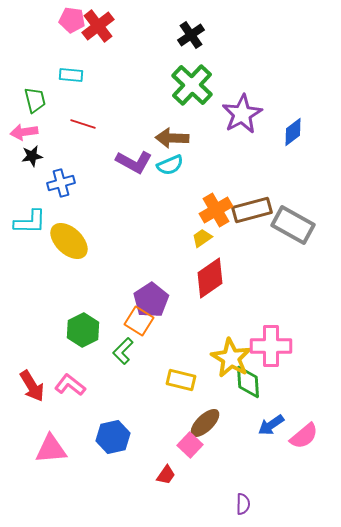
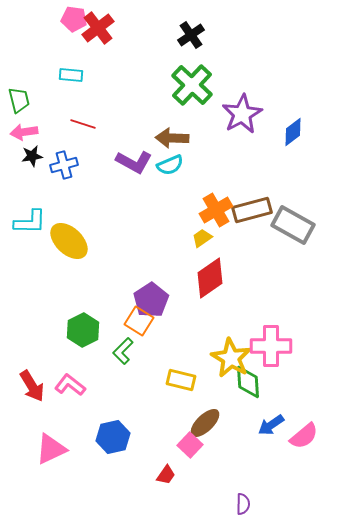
pink pentagon: moved 2 px right, 1 px up
red cross: moved 2 px down
green trapezoid: moved 16 px left
blue cross: moved 3 px right, 18 px up
pink triangle: rotated 20 degrees counterclockwise
